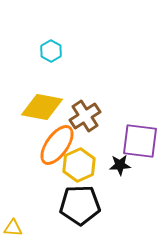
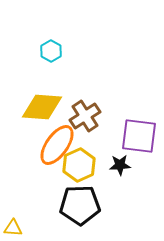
yellow diamond: rotated 6 degrees counterclockwise
purple square: moved 1 px left, 5 px up
